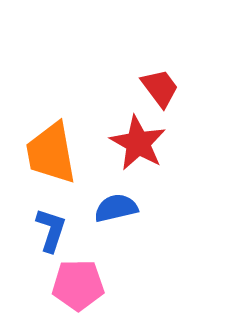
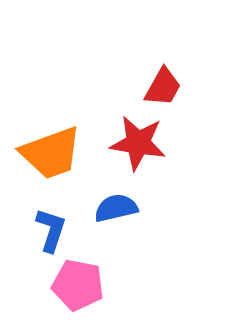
red trapezoid: moved 3 px right, 1 px up; rotated 66 degrees clockwise
red star: rotated 20 degrees counterclockwise
orange trapezoid: rotated 100 degrees counterclockwise
pink pentagon: rotated 12 degrees clockwise
